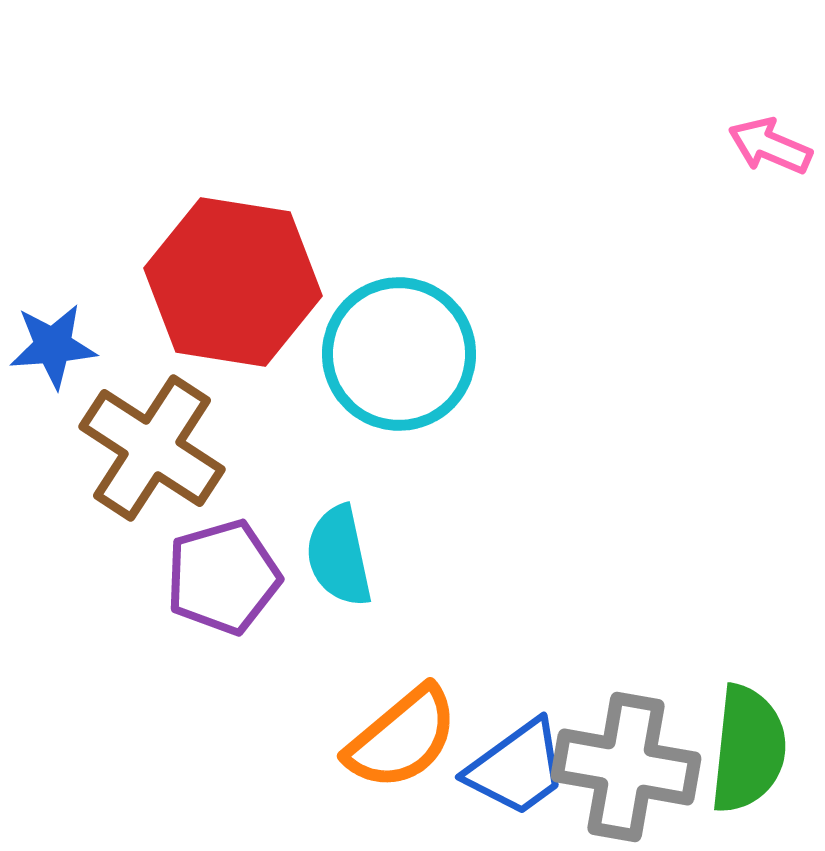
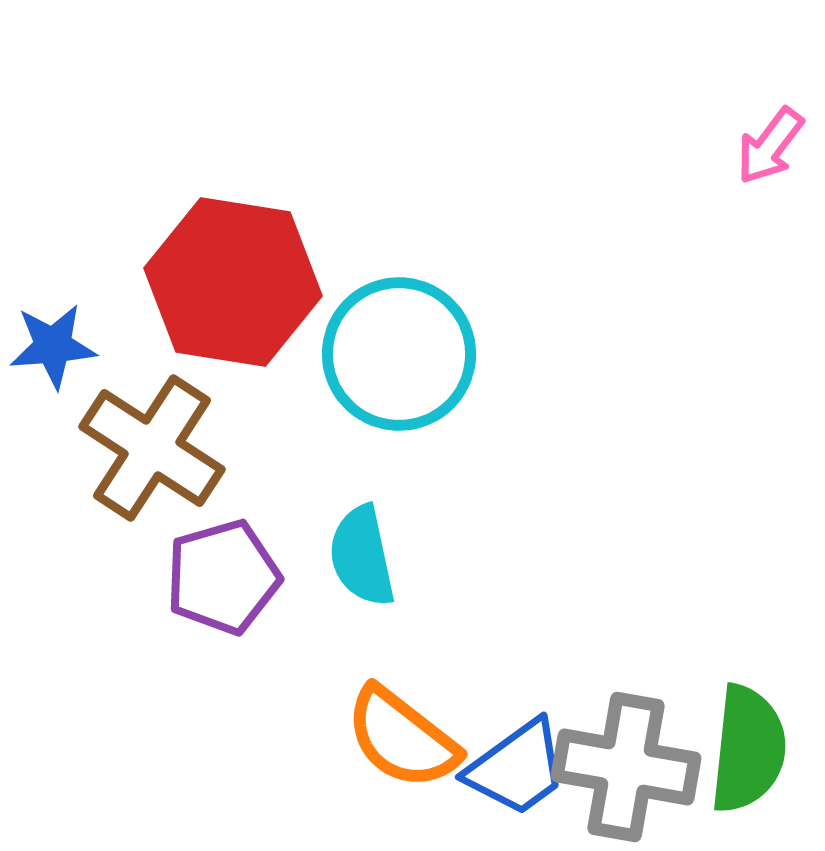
pink arrow: rotated 76 degrees counterclockwise
cyan semicircle: moved 23 px right
orange semicircle: rotated 78 degrees clockwise
